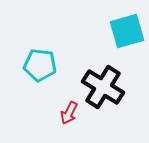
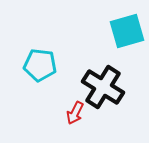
red arrow: moved 6 px right
